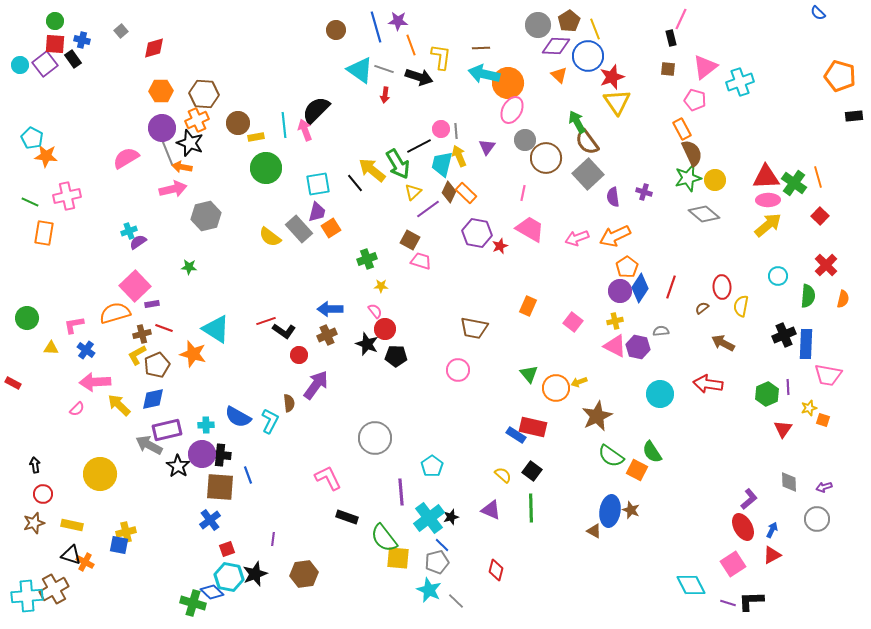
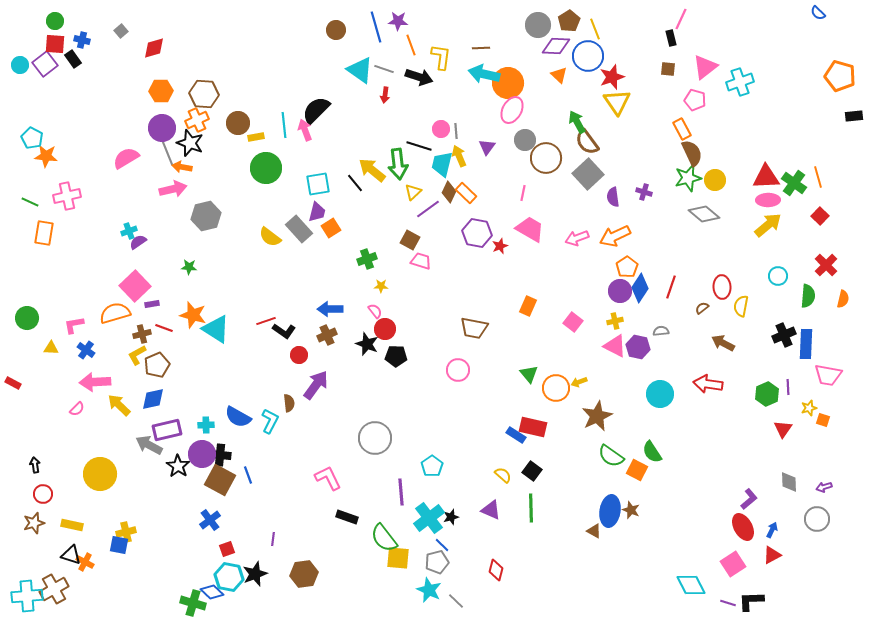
black line at (419, 146): rotated 45 degrees clockwise
green arrow at (398, 164): rotated 24 degrees clockwise
orange star at (193, 354): moved 39 px up
brown square at (220, 487): moved 7 px up; rotated 24 degrees clockwise
